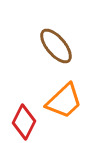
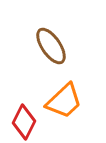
brown ellipse: moved 5 px left; rotated 6 degrees clockwise
